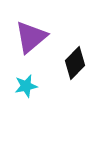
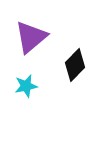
black diamond: moved 2 px down
